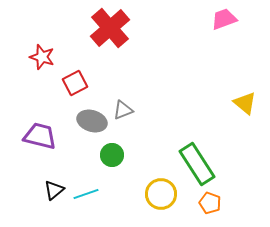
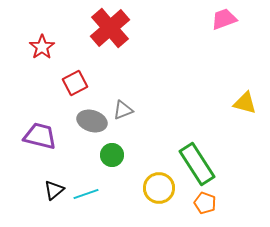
red star: moved 10 px up; rotated 20 degrees clockwise
yellow triangle: rotated 25 degrees counterclockwise
yellow circle: moved 2 px left, 6 px up
orange pentagon: moved 5 px left
